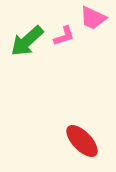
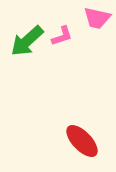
pink trapezoid: moved 4 px right; rotated 12 degrees counterclockwise
pink L-shape: moved 2 px left
